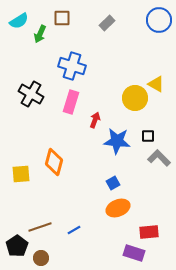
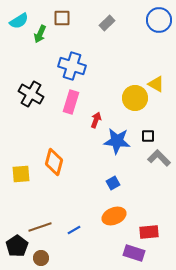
red arrow: moved 1 px right
orange ellipse: moved 4 px left, 8 px down
